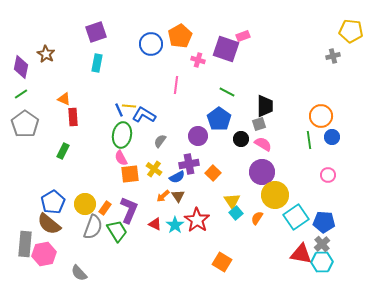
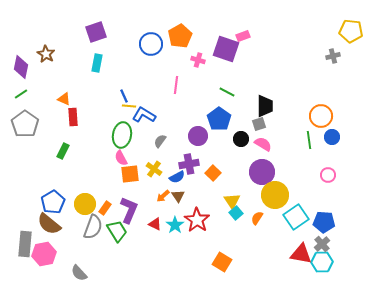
blue line at (119, 110): moved 5 px right, 14 px up
